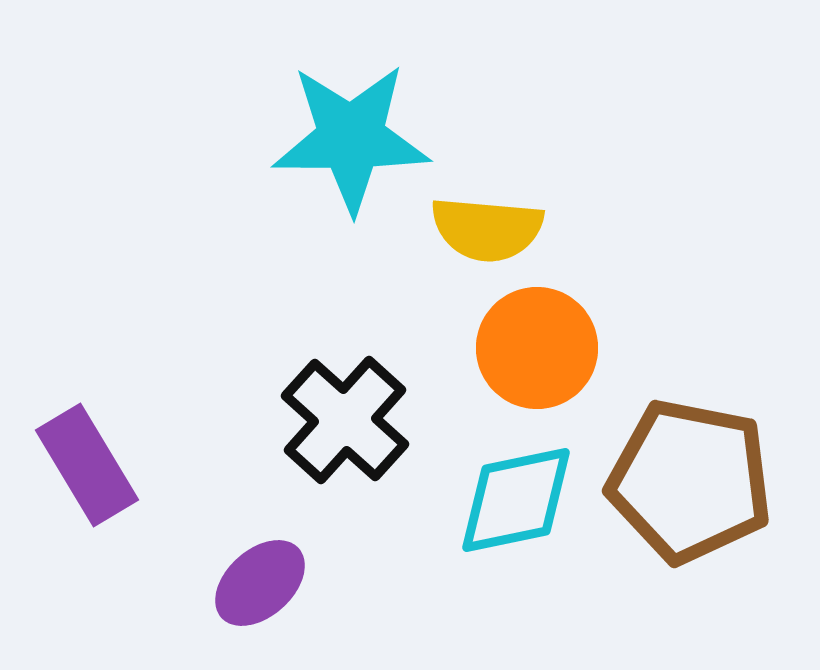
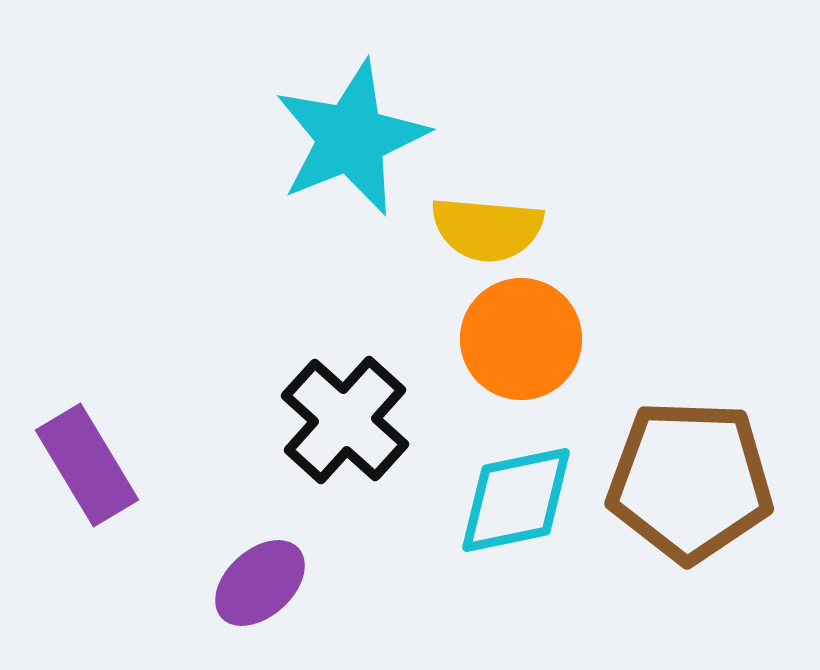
cyan star: rotated 22 degrees counterclockwise
orange circle: moved 16 px left, 9 px up
brown pentagon: rotated 9 degrees counterclockwise
